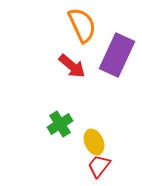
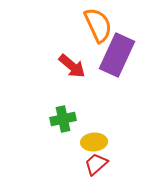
orange semicircle: moved 16 px right
green cross: moved 3 px right, 5 px up; rotated 20 degrees clockwise
yellow ellipse: rotated 70 degrees counterclockwise
red trapezoid: moved 3 px left, 2 px up; rotated 10 degrees clockwise
